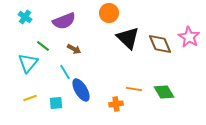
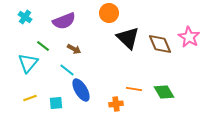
cyan line: moved 2 px right, 2 px up; rotated 21 degrees counterclockwise
